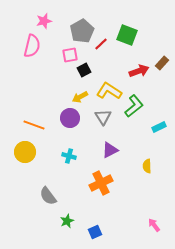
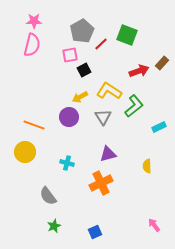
pink star: moved 10 px left; rotated 14 degrees clockwise
pink semicircle: moved 1 px up
purple circle: moved 1 px left, 1 px up
purple triangle: moved 2 px left, 4 px down; rotated 12 degrees clockwise
cyan cross: moved 2 px left, 7 px down
green star: moved 13 px left, 5 px down
